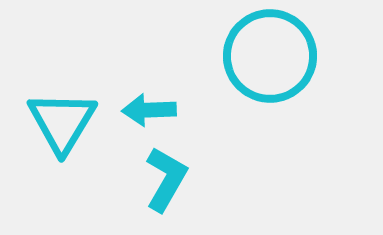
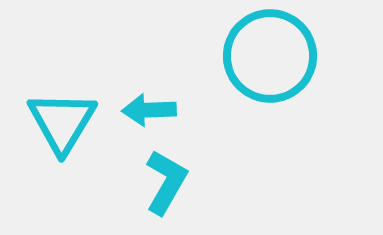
cyan L-shape: moved 3 px down
